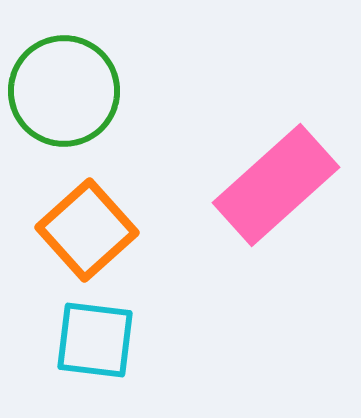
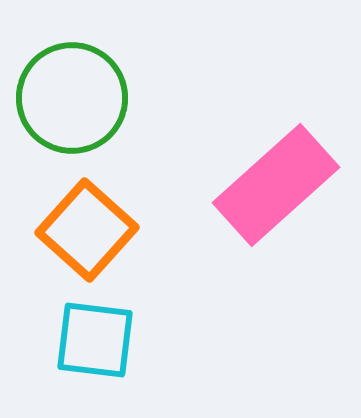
green circle: moved 8 px right, 7 px down
orange square: rotated 6 degrees counterclockwise
